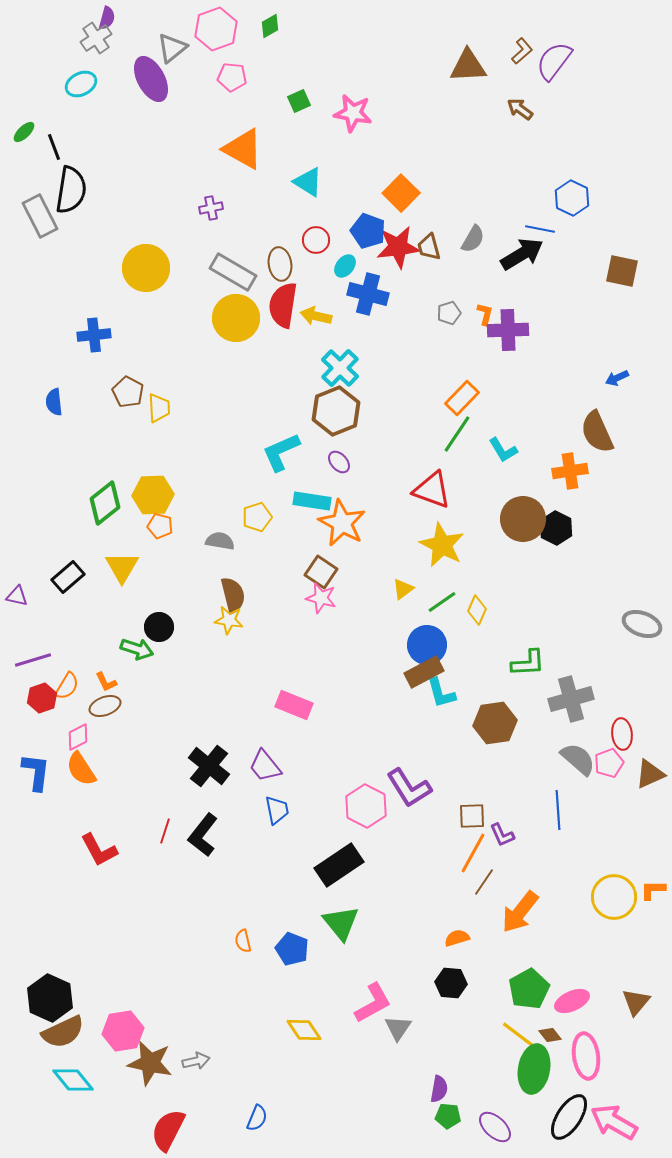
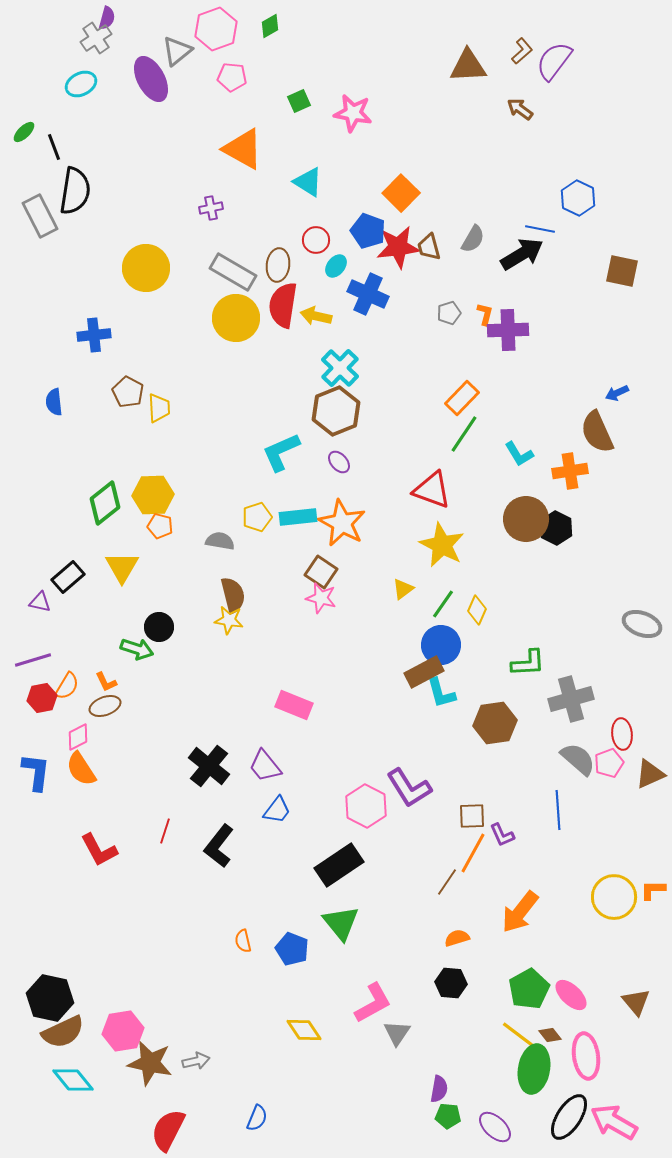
gray triangle at (172, 48): moved 5 px right, 3 px down
black semicircle at (71, 190): moved 4 px right, 1 px down
blue hexagon at (572, 198): moved 6 px right
brown ellipse at (280, 264): moved 2 px left, 1 px down; rotated 16 degrees clockwise
cyan ellipse at (345, 266): moved 9 px left
blue cross at (368, 294): rotated 9 degrees clockwise
blue arrow at (617, 378): moved 15 px down
green line at (457, 434): moved 7 px right
cyan L-shape at (503, 450): moved 16 px right, 4 px down
cyan rectangle at (312, 501): moved 14 px left, 16 px down; rotated 15 degrees counterclockwise
brown circle at (523, 519): moved 3 px right
purple triangle at (17, 596): moved 23 px right, 6 px down
green line at (442, 602): moved 1 px right, 2 px down; rotated 20 degrees counterclockwise
blue circle at (427, 645): moved 14 px right
red hexagon at (42, 698): rotated 8 degrees clockwise
blue trapezoid at (277, 810): rotated 48 degrees clockwise
black L-shape at (203, 835): moved 16 px right, 11 px down
brown line at (484, 882): moved 37 px left
black hexagon at (50, 998): rotated 12 degrees counterclockwise
pink ellipse at (572, 1001): moved 1 px left, 6 px up; rotated 68 degrees clockwise
brown triangle at (636, 1002): rotated 20 degrees counterclockwise
gray triangle at (398, 1028): moved 1 px left, 5 px down
